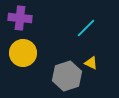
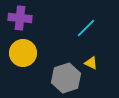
gray hexagon: moved 1 px left, 2 px down
